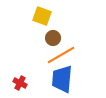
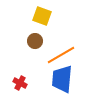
brown circle: moved 18 px left, 3 px down
